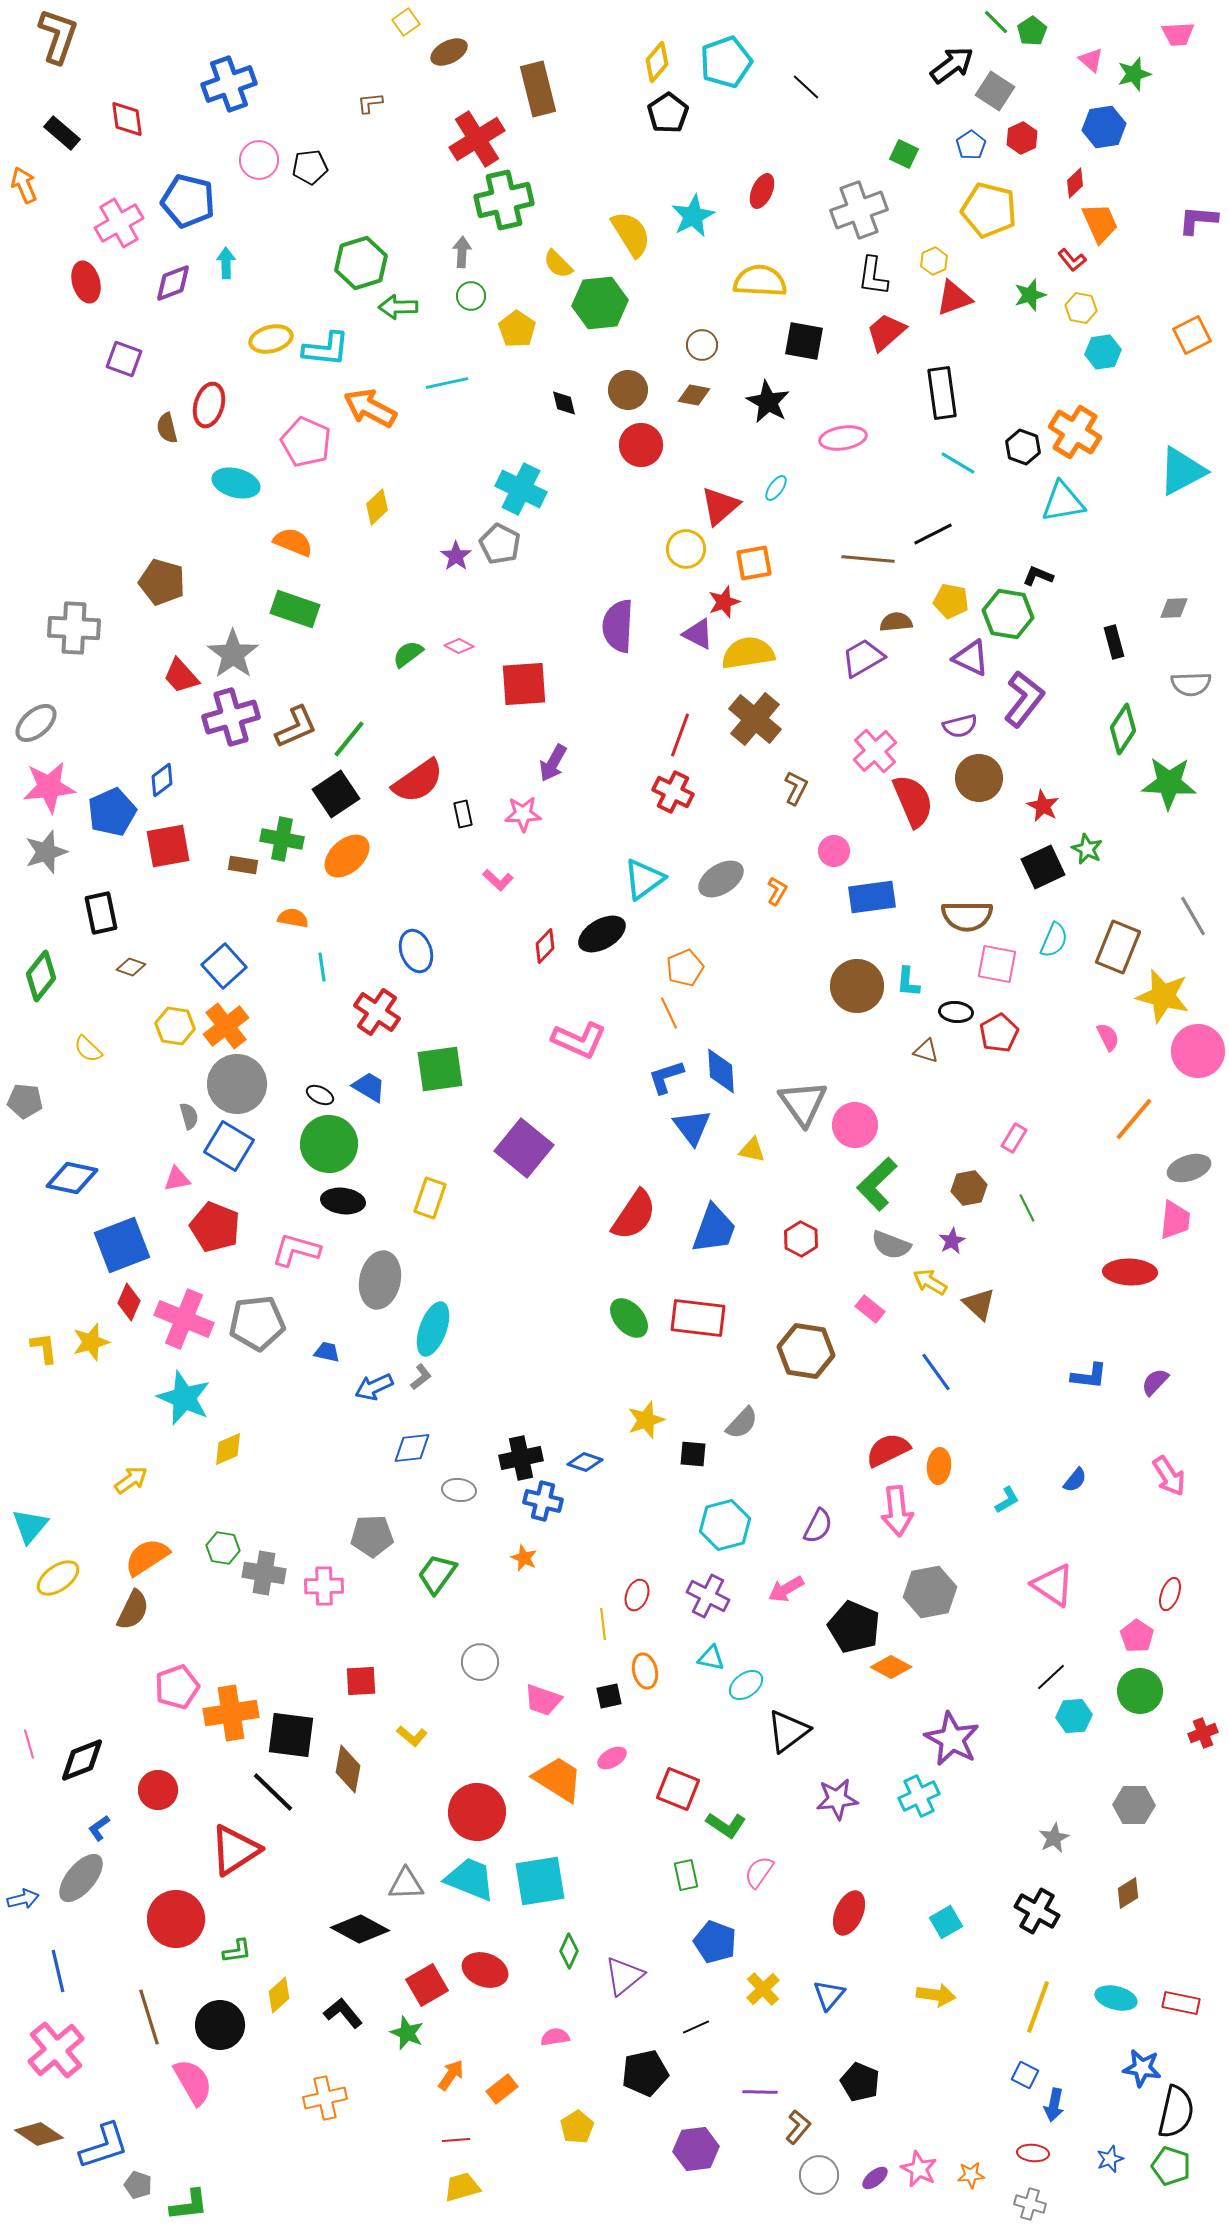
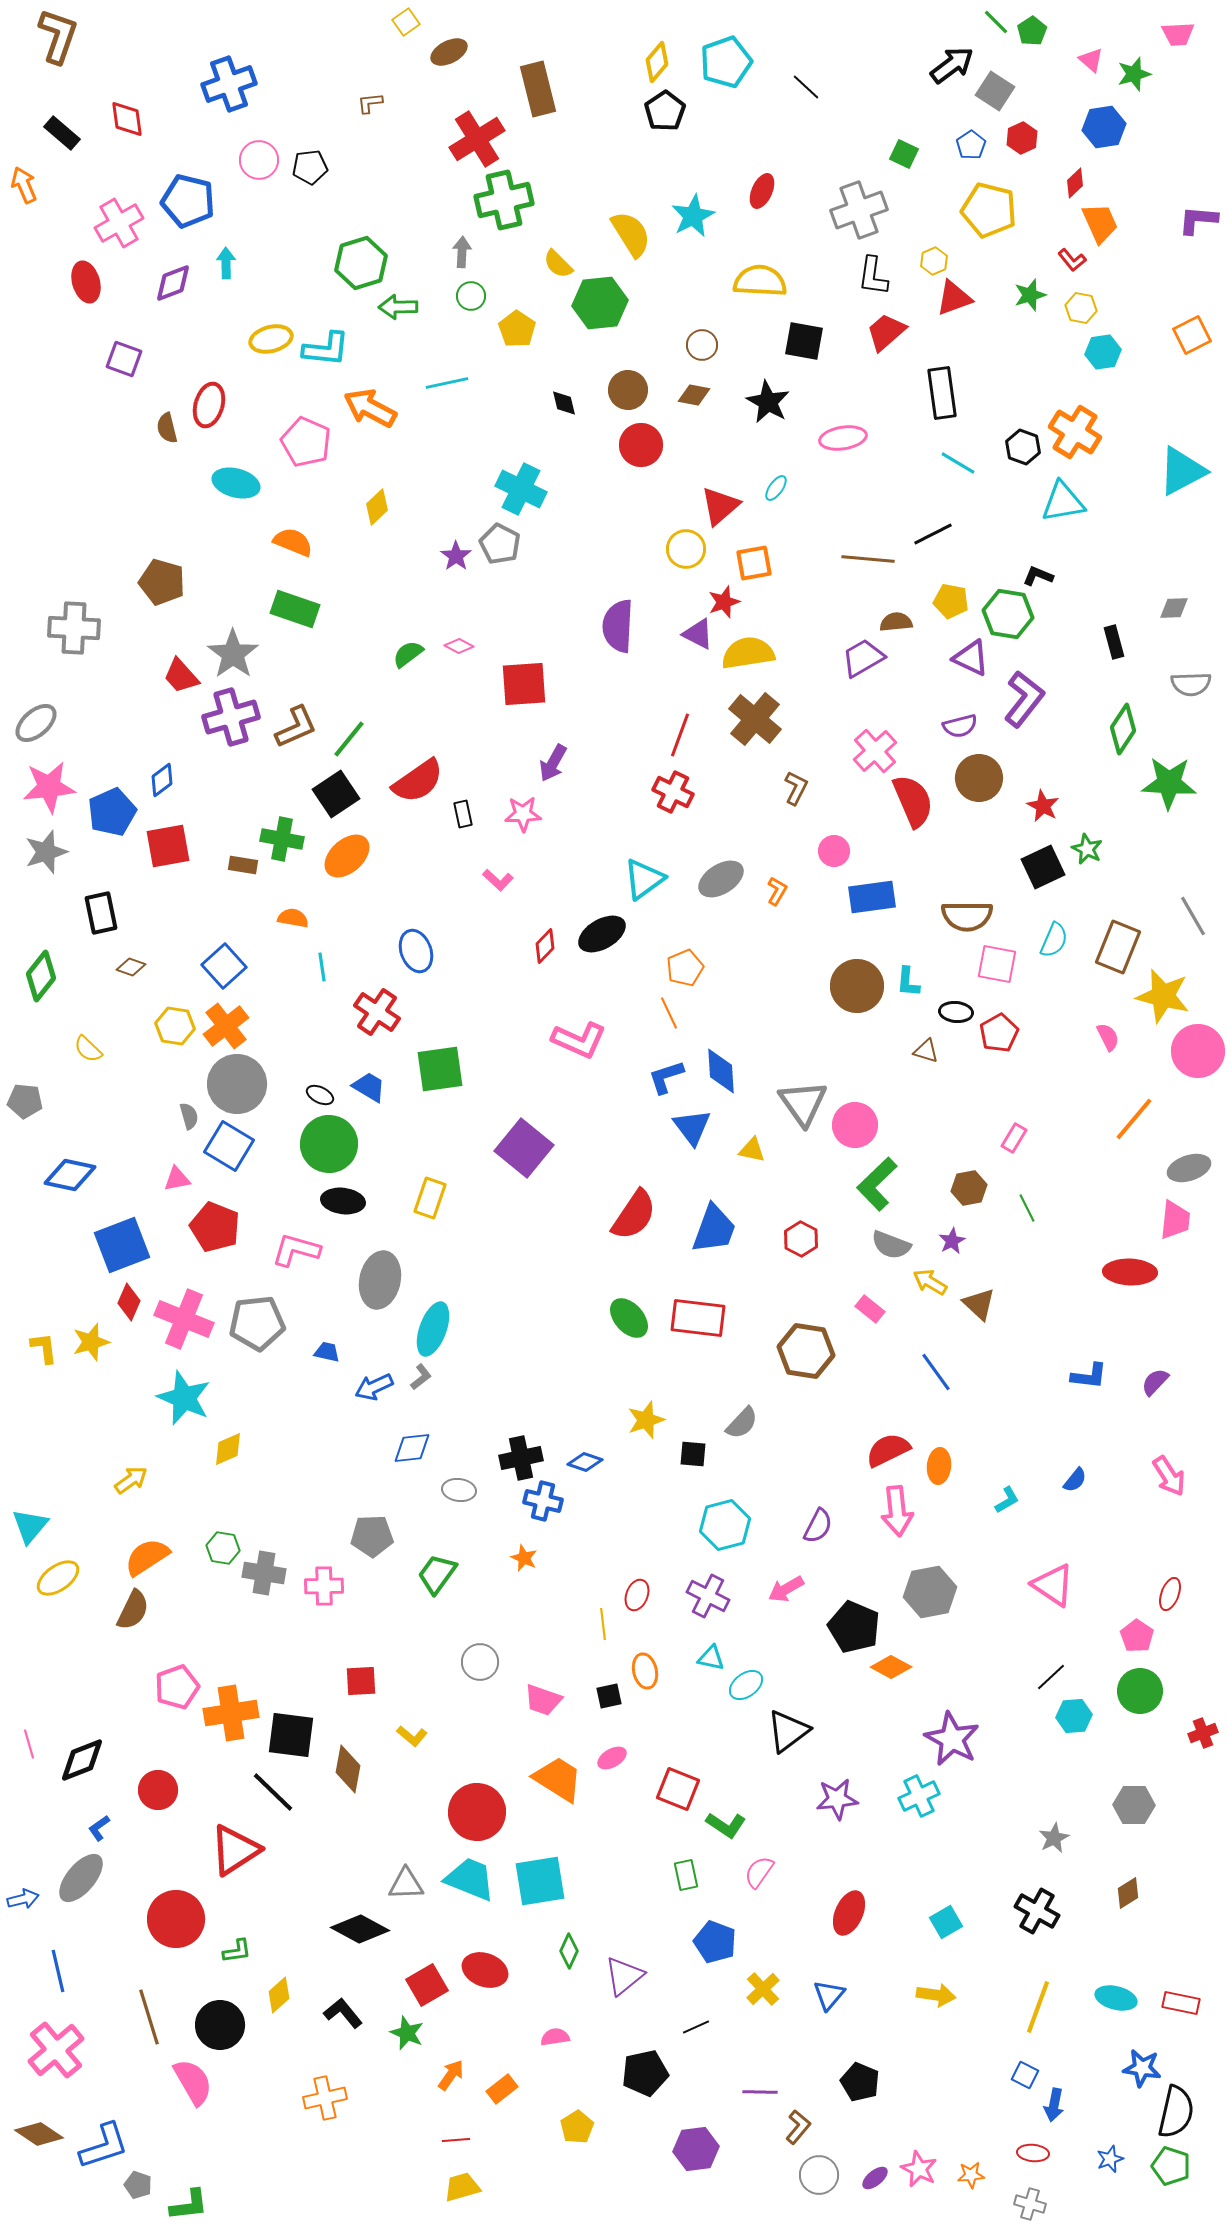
black pentagon at (668, 113): moved 3 px left, 2 px up
blue diamond at (72, 1178): moved 2 px left, 3 px up
